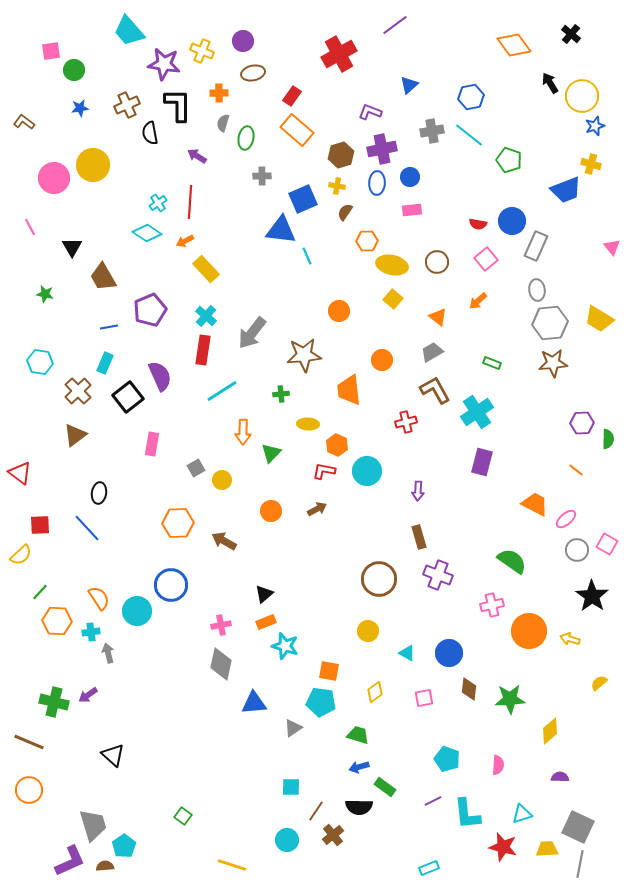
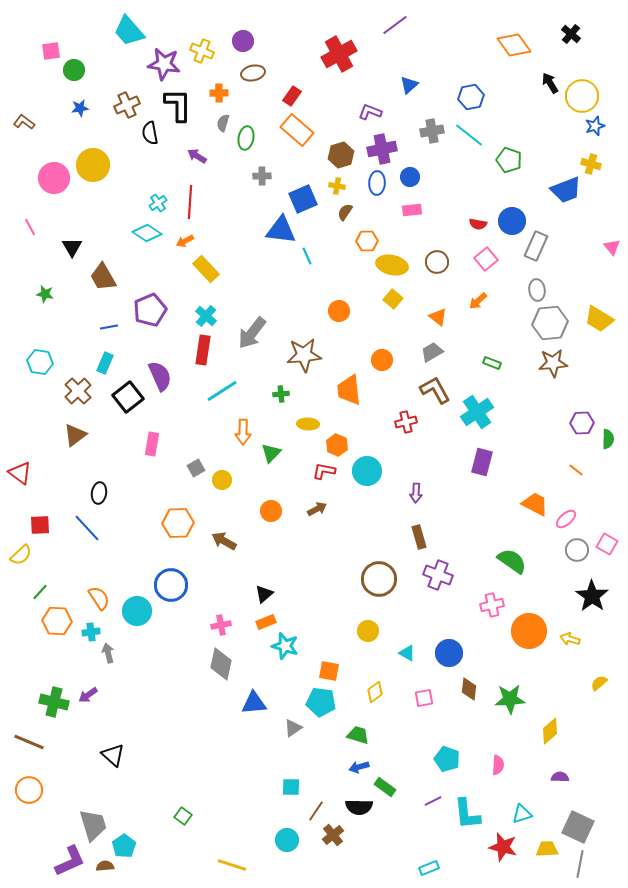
purple arrow at (418, 491): moved 2 px left, 2 px down
